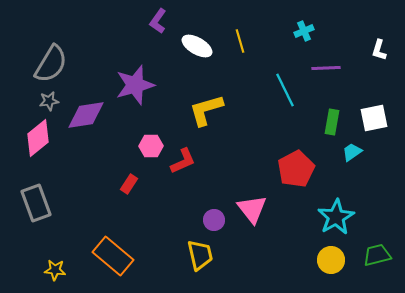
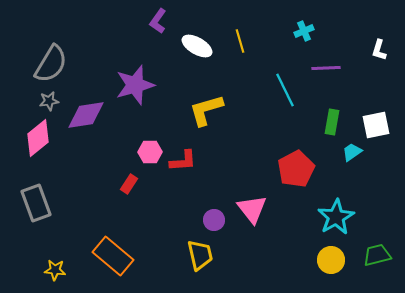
white square: moved 2 px right, 7 px down
pink hexagon: moved 1 px left, 6 px down
red L-shape: rotated 20 degrees clockwise
